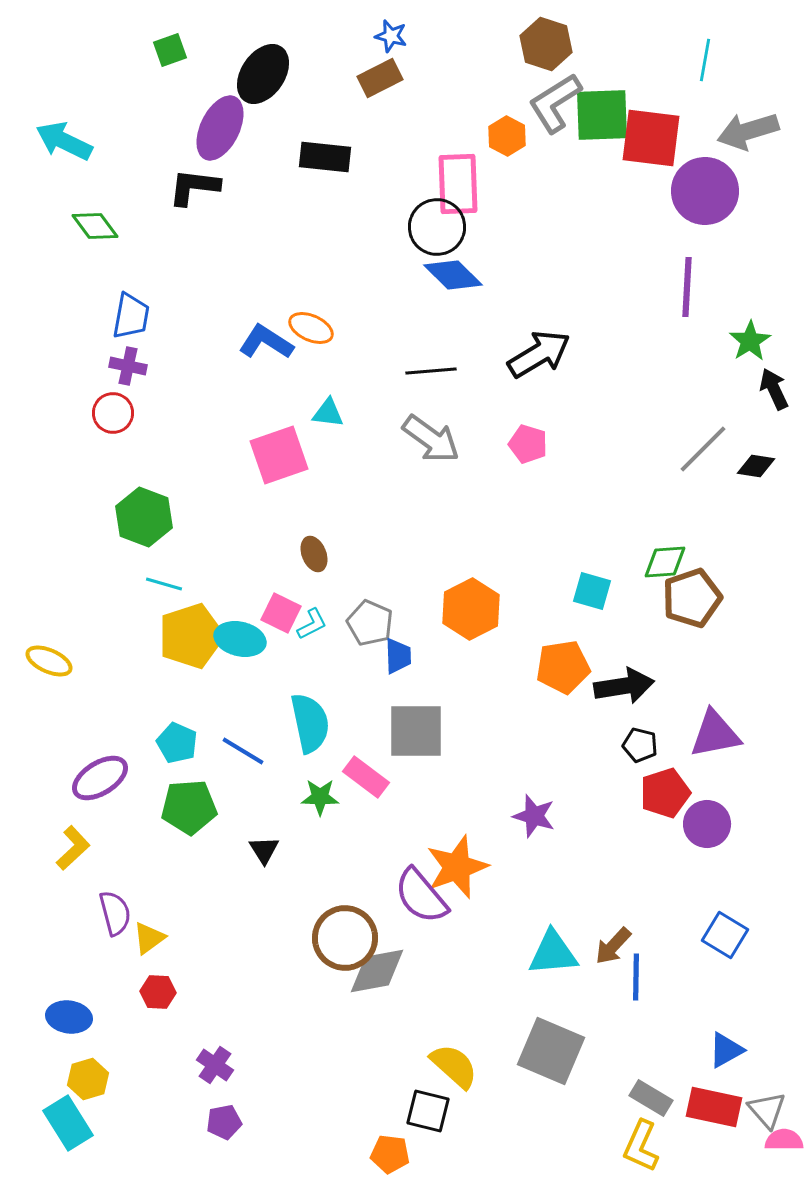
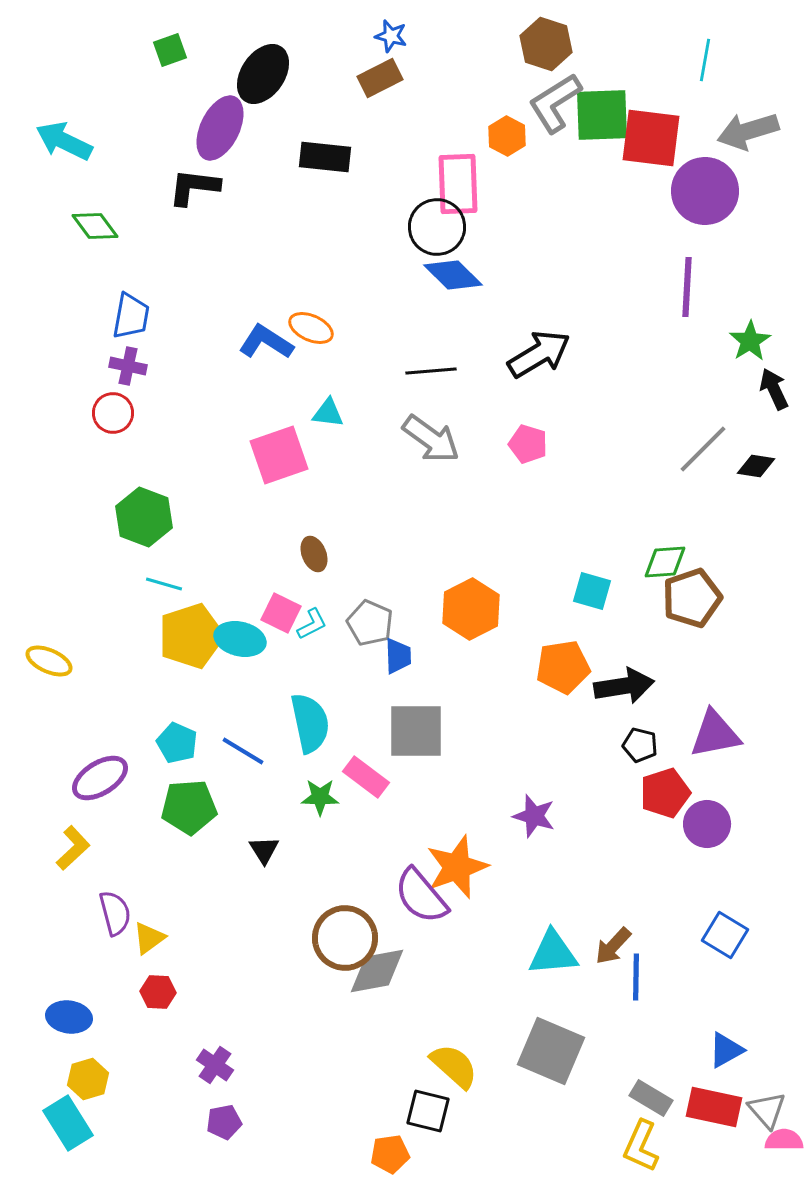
orange pentagon at (390, 1154): rotated 15 degrees counterclockwise
